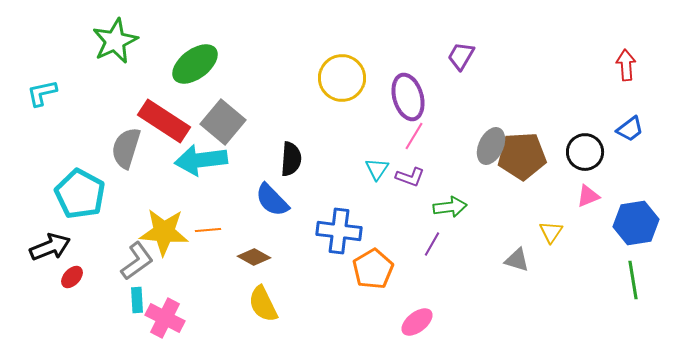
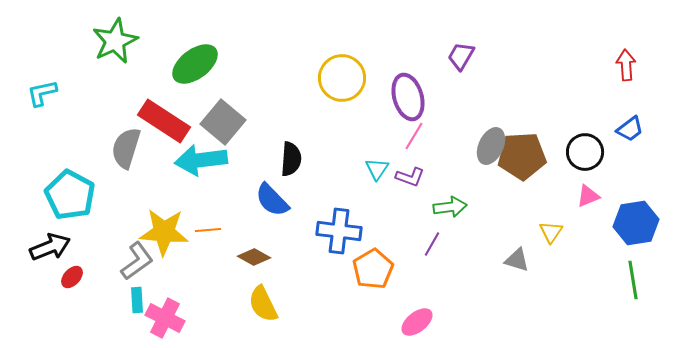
cyan pentagon: moved 10 px left, 1 px down
